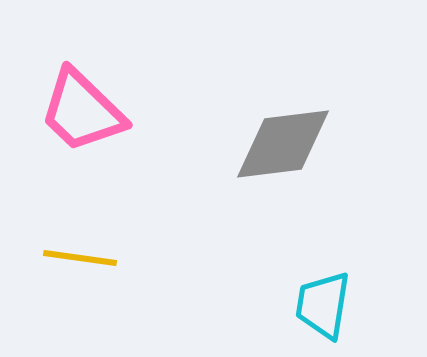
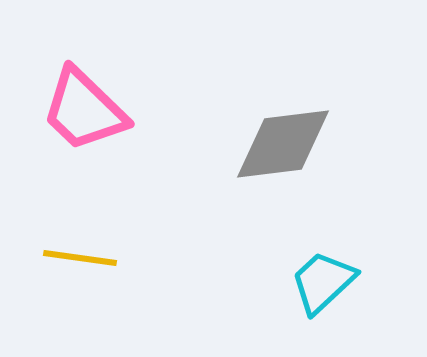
pink trapezoid: moved 2 px right, 1 px up
cyan trapezoid: moved 23 px up; rotated 38 degrees clockwise
